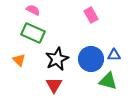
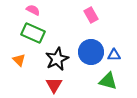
blue circle: moved 7 px up
